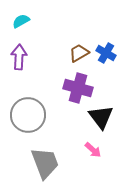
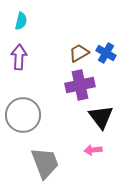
cyan semicircle: rotated 132 degrees clockwise
purple cross: moved 2 px right, 3 px up; rotated 28 degrees counterclockwise
gray circle: moved 5 px left
pink arrow: rotated 132 degrees clockwise
